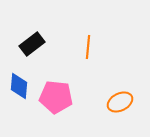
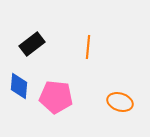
orange ellipse: rotated 45 degrees clockwise
